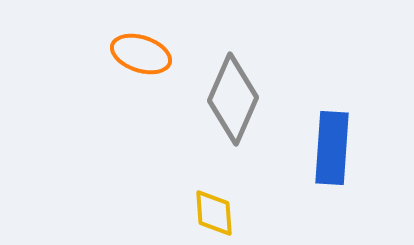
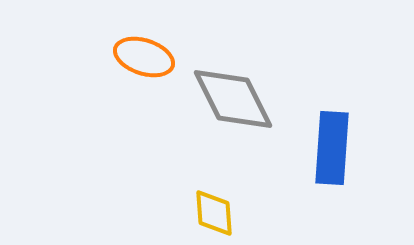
orange ellipse: moved 3 px right, 3 px down
gray diamond: rotated 50 degrees counterclockwise
